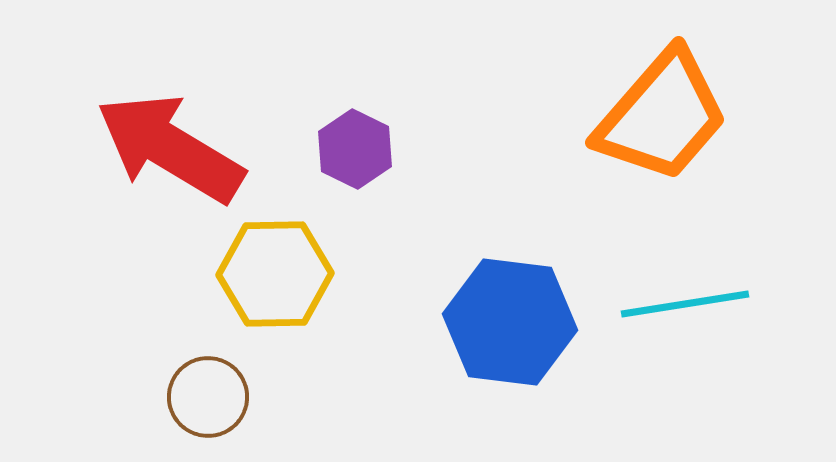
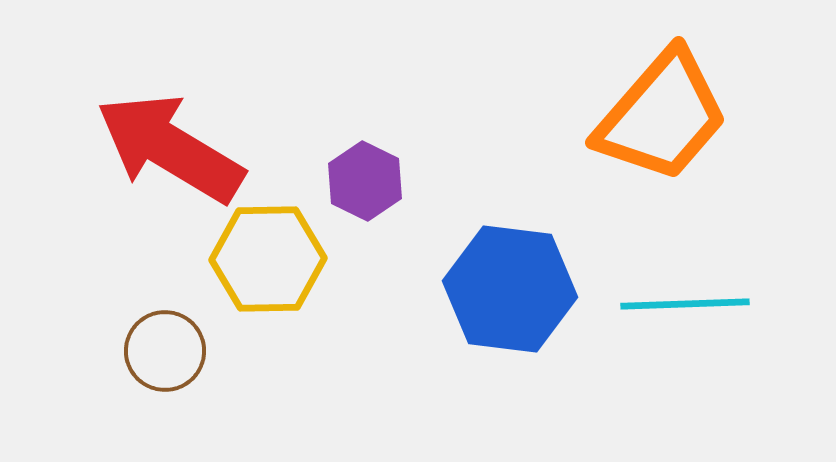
purple hexagon: moved 10 px right, 32 px down
yellow hexagon: moved 7 px left, 15 px up
cyan line: rotated 7 degrees clockwise
blue hexagon: moved 33 px up
brown circle: moved 43 px left, 46 px up
